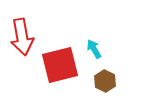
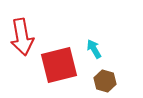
red square: moved 1 px left
brown hexagon: rotated 10 degrees counterclockwise
